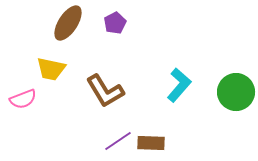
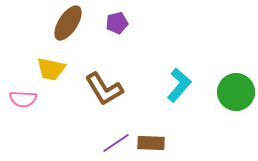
purple pentagon: moved 2 px right; rotated 15 degrees clockwise
brown L-shape: moved 1 px left, 2 px up
pink semicircle: rotated 24 degrees clockwise
purple line: moved 2 px left, 2 px down
